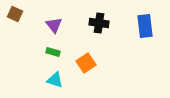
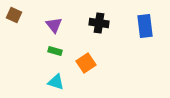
brown square: moved 1 px left, 1 px down
green rectangle: moved 2 px right, 1 px up
cyan triangle: moved 1 px right, 2 px down
